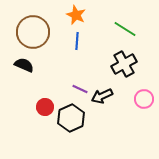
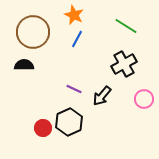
orange star: moved 2 px left
green line: moved 1 px right, 3 px up
blue line: moved 2 px up; rotated 24 degrees clockwise
black semicircle: rotated 24 degrees counterclockwise
purple line: moved 6 px left
black arrow: rotated 25 degrees counterclockwise
red circle: moved 2 px left, 21 px down
black hexagon: moved 2 px left, 4 px down
